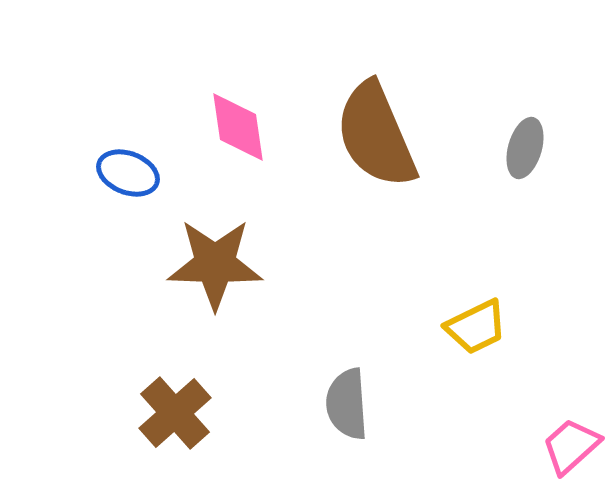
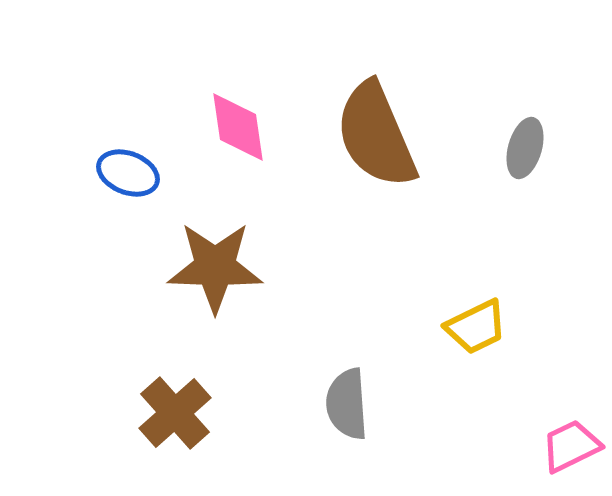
brown star: moved 3 px down
pink trapezoid: rotated 16 degrees clockwise
